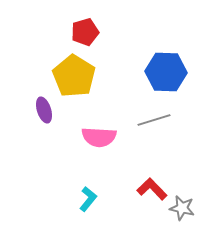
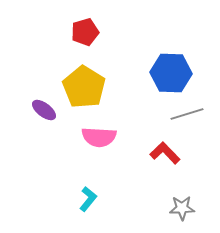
blue hexagon: moved 5 px right, 1 px down
yellow pentagon: moved 10 px right, 11 px down
purple ellipse: rotated 35 degrees counterclockwise
gray line: moved 33 px right, 6 px up
red L-shape: moved 13 px right, 36 px up
gray star: rotated 15 degrees counterclockwise
